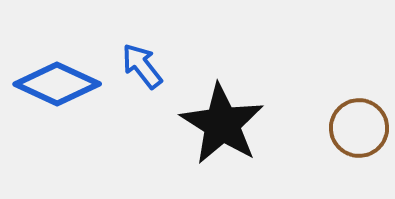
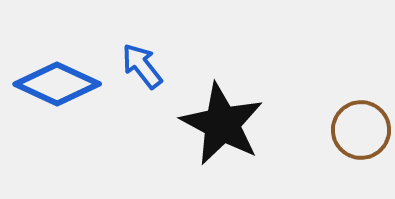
black star: rotated 4 degrees counterclockwise
brown circle: moved 2 px right, 2 px down
